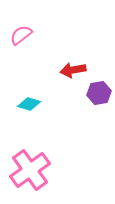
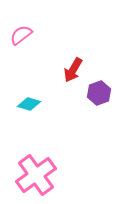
red arrow: rotated 50 degrees counterclockwise
purple hexagon: rotated 10 degrees counterclockwise
pink cross: moved 6 px right, 5 px down
